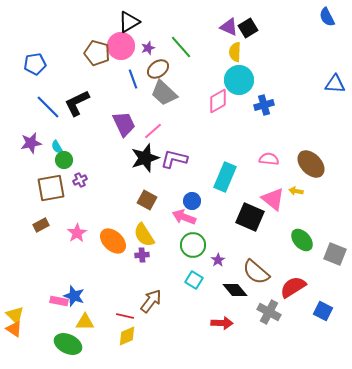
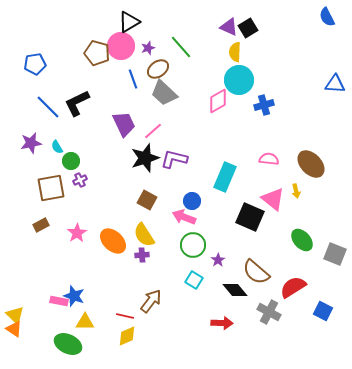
green circle at (64, 160): moved 7 px right, 1 px down
yellow arrow at (296, 191): rotated 112 degrees counterclockwise
